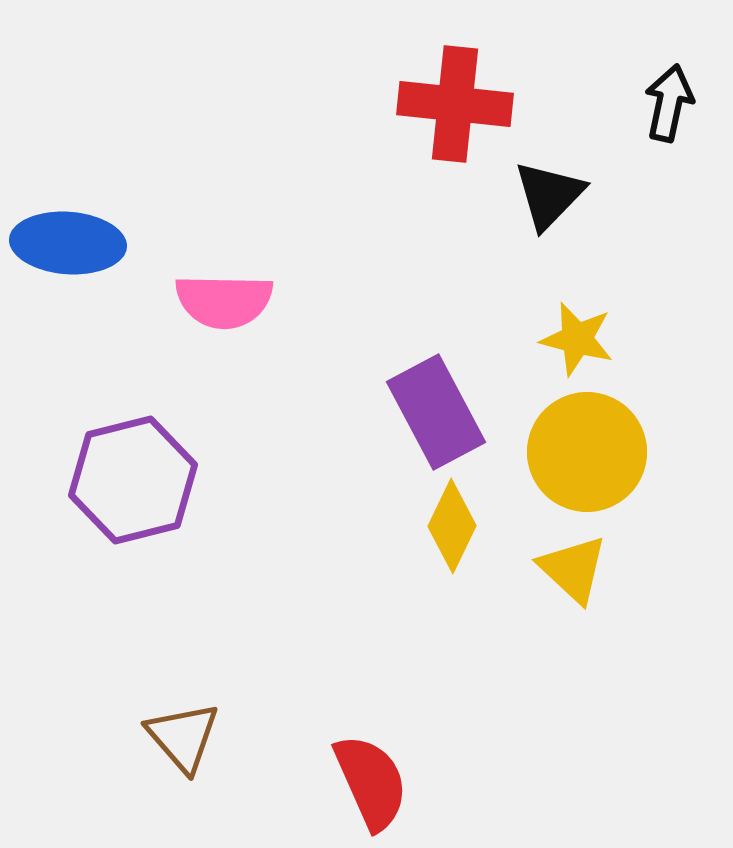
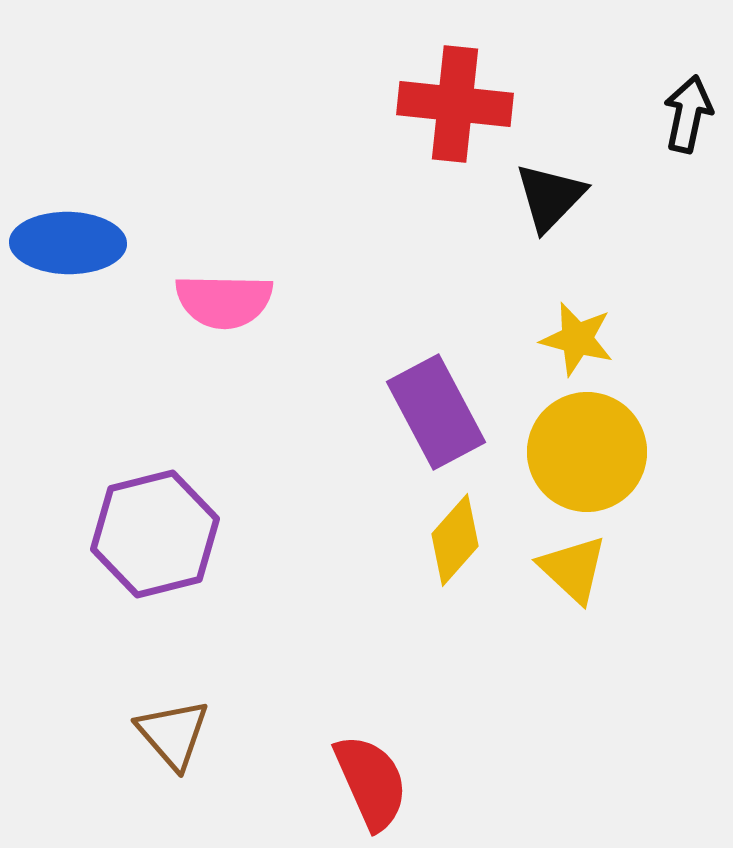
black arrow: moved 19 px right, 11 px down
black triangle: moved 1 px right, 2 px down
blue ellipse: rotated 3 degrees counterclockwise
purple hexagon: moved 22 px right, 54 px down
yellow diamond: moved 3 px right, 14 px down; rotated 16 degrees clockwise
brown triangle: moved 10 px left, 3 px up
